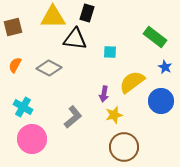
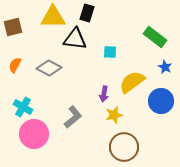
pink circle: moved 2 px right, 5 px up
